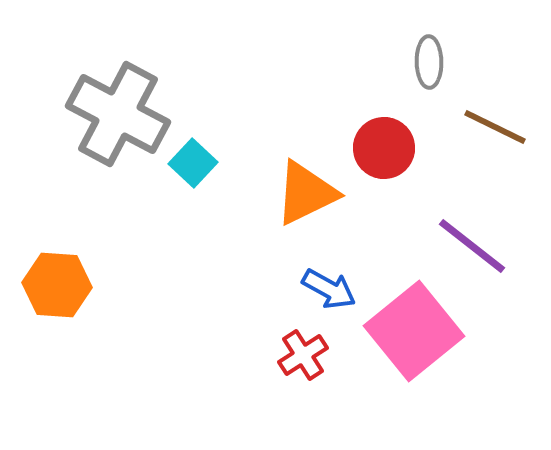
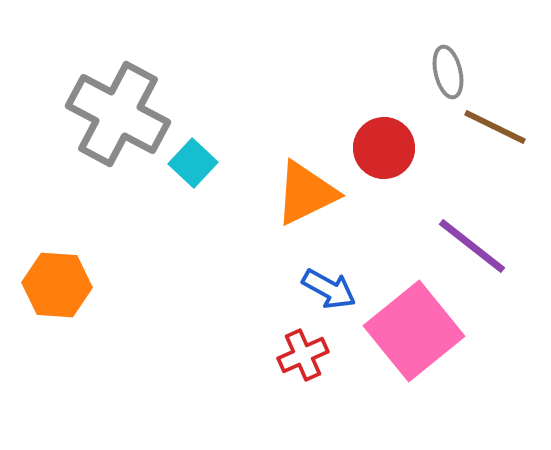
gray ellipse: moved 19 px right, 10 px down; rotated 12 degrees counterclockwise
red cross: rotated 9 degrees clockwise
